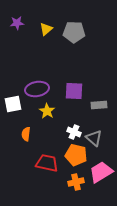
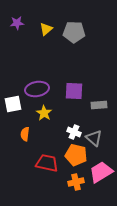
yellow star: moved 3 px left, 2 px down
orange semicircle: moved 1 px left
